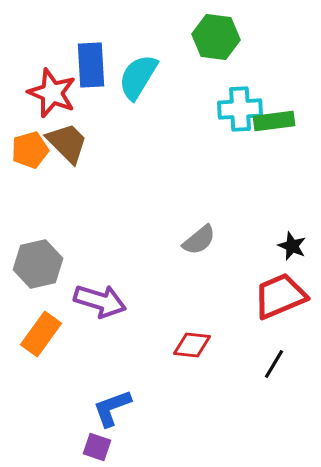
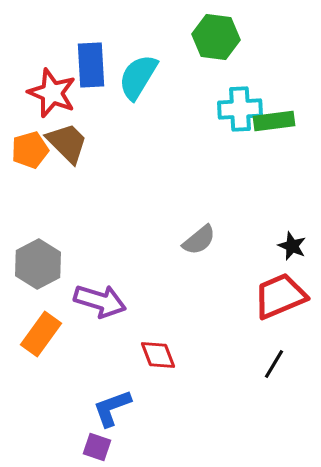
gray hexagon: rotated 15 degrees counterclockwise
red diamond: moved 34 px left, 10 px down; rotated 63 degrees clockwise
